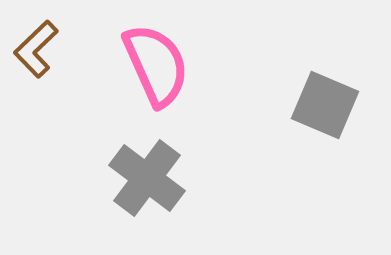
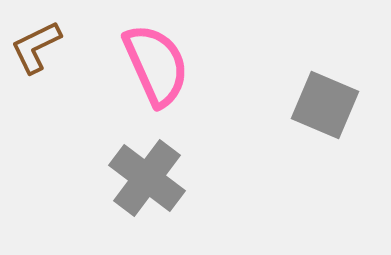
brown L-shape: moved 2 px up; rotated 18 degrees clockwise
